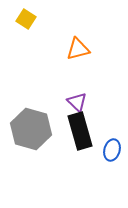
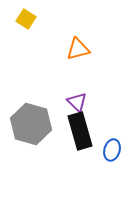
gray hexagon: moved 5 px up
